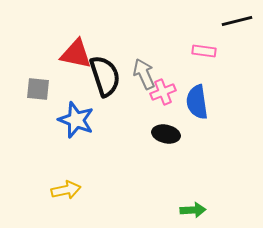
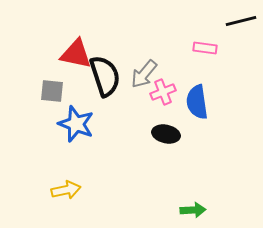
black line: moved 4 px right
pink rectangle: moved 1 px right, 3 px up
gray arrow: rotated 116 degrees counterclockwise
gray square: moved 14 px right, 2 px down
blue star: moved 4 px down
